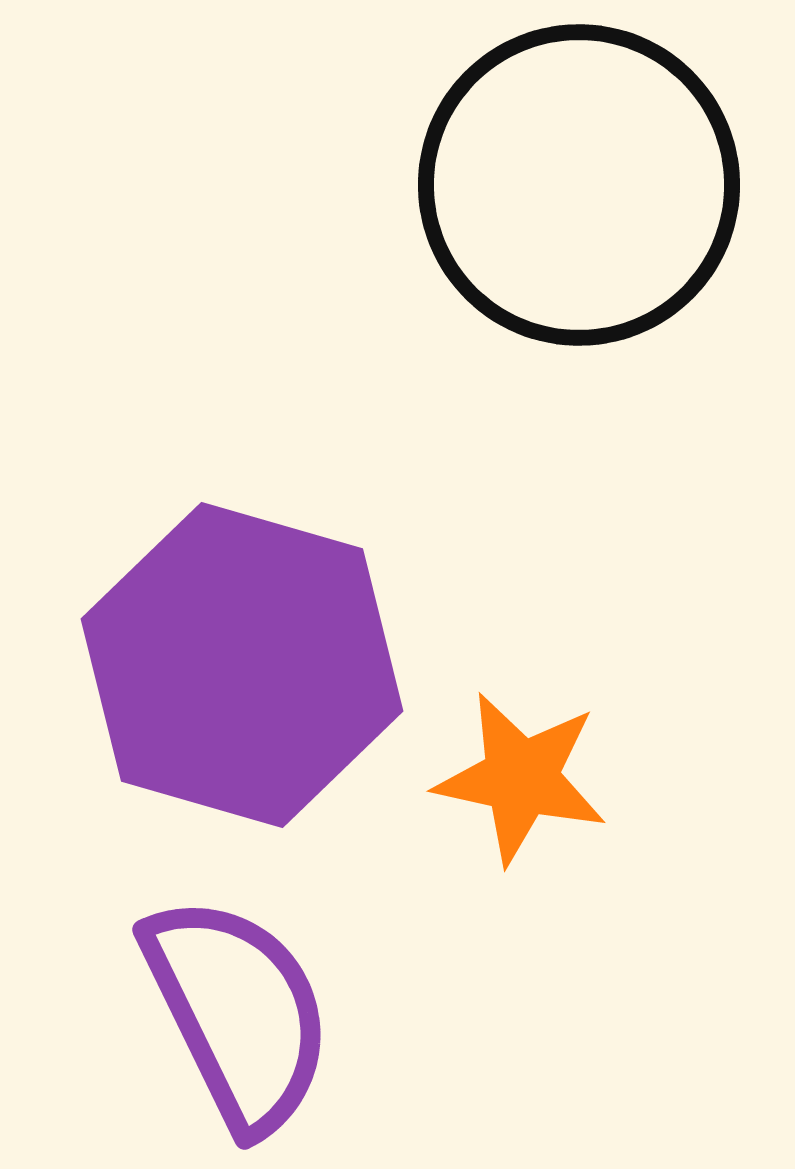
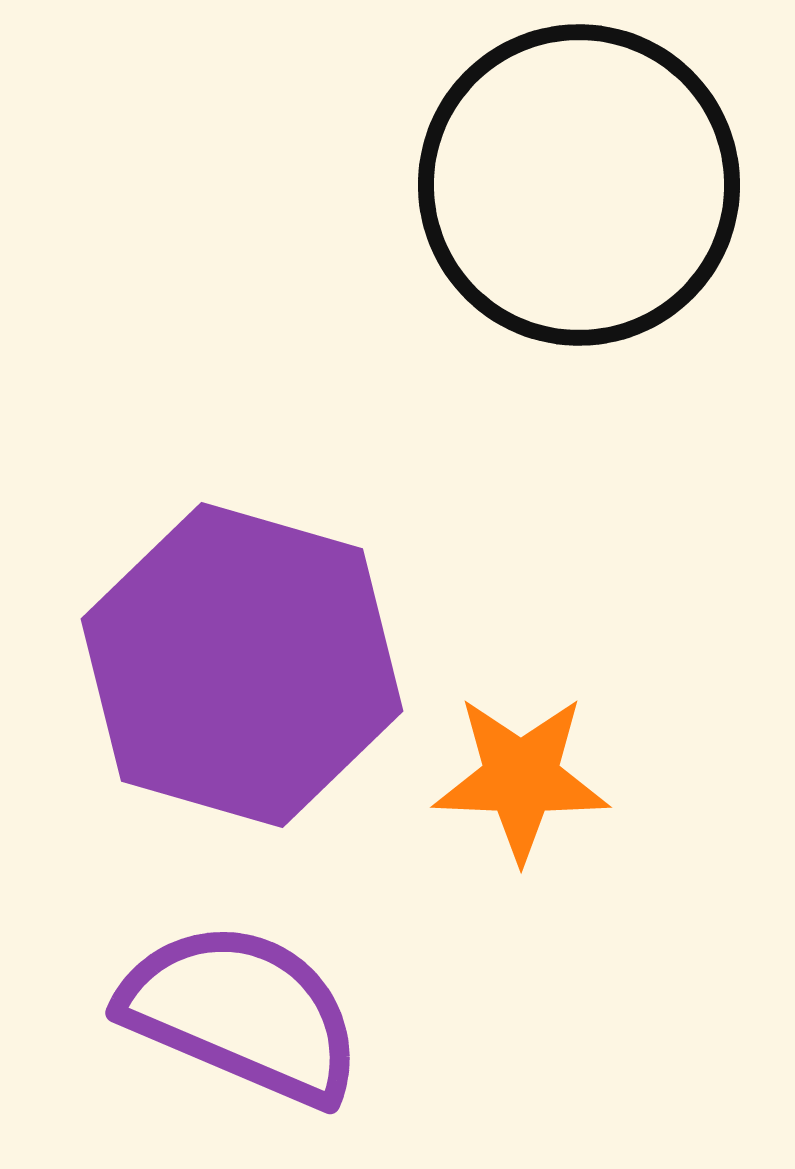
orange star: rotated 10 degrees counterclockwise
purple semicircle: moved 4 px right; rotated 41 degrees counterclockwise
